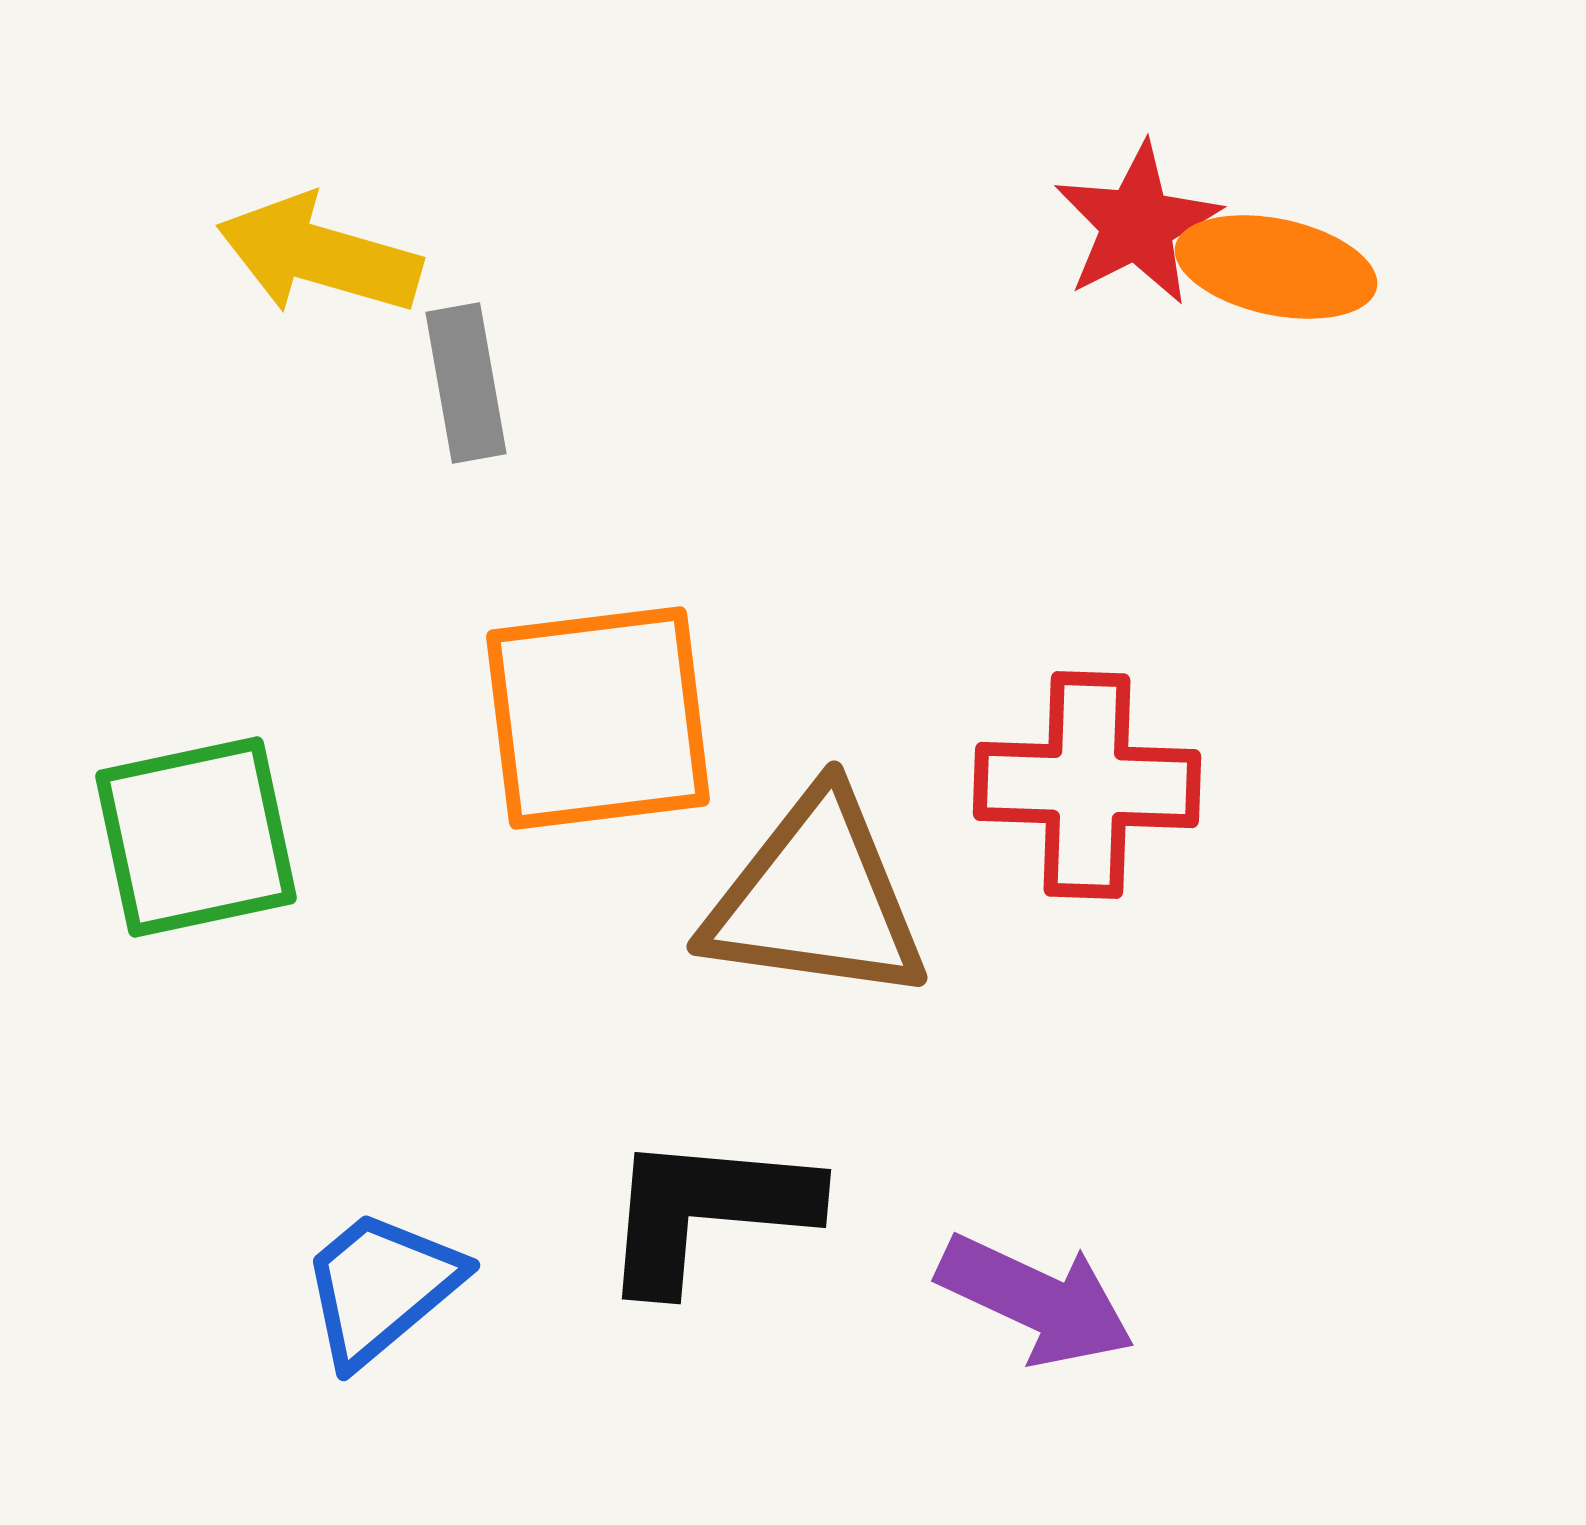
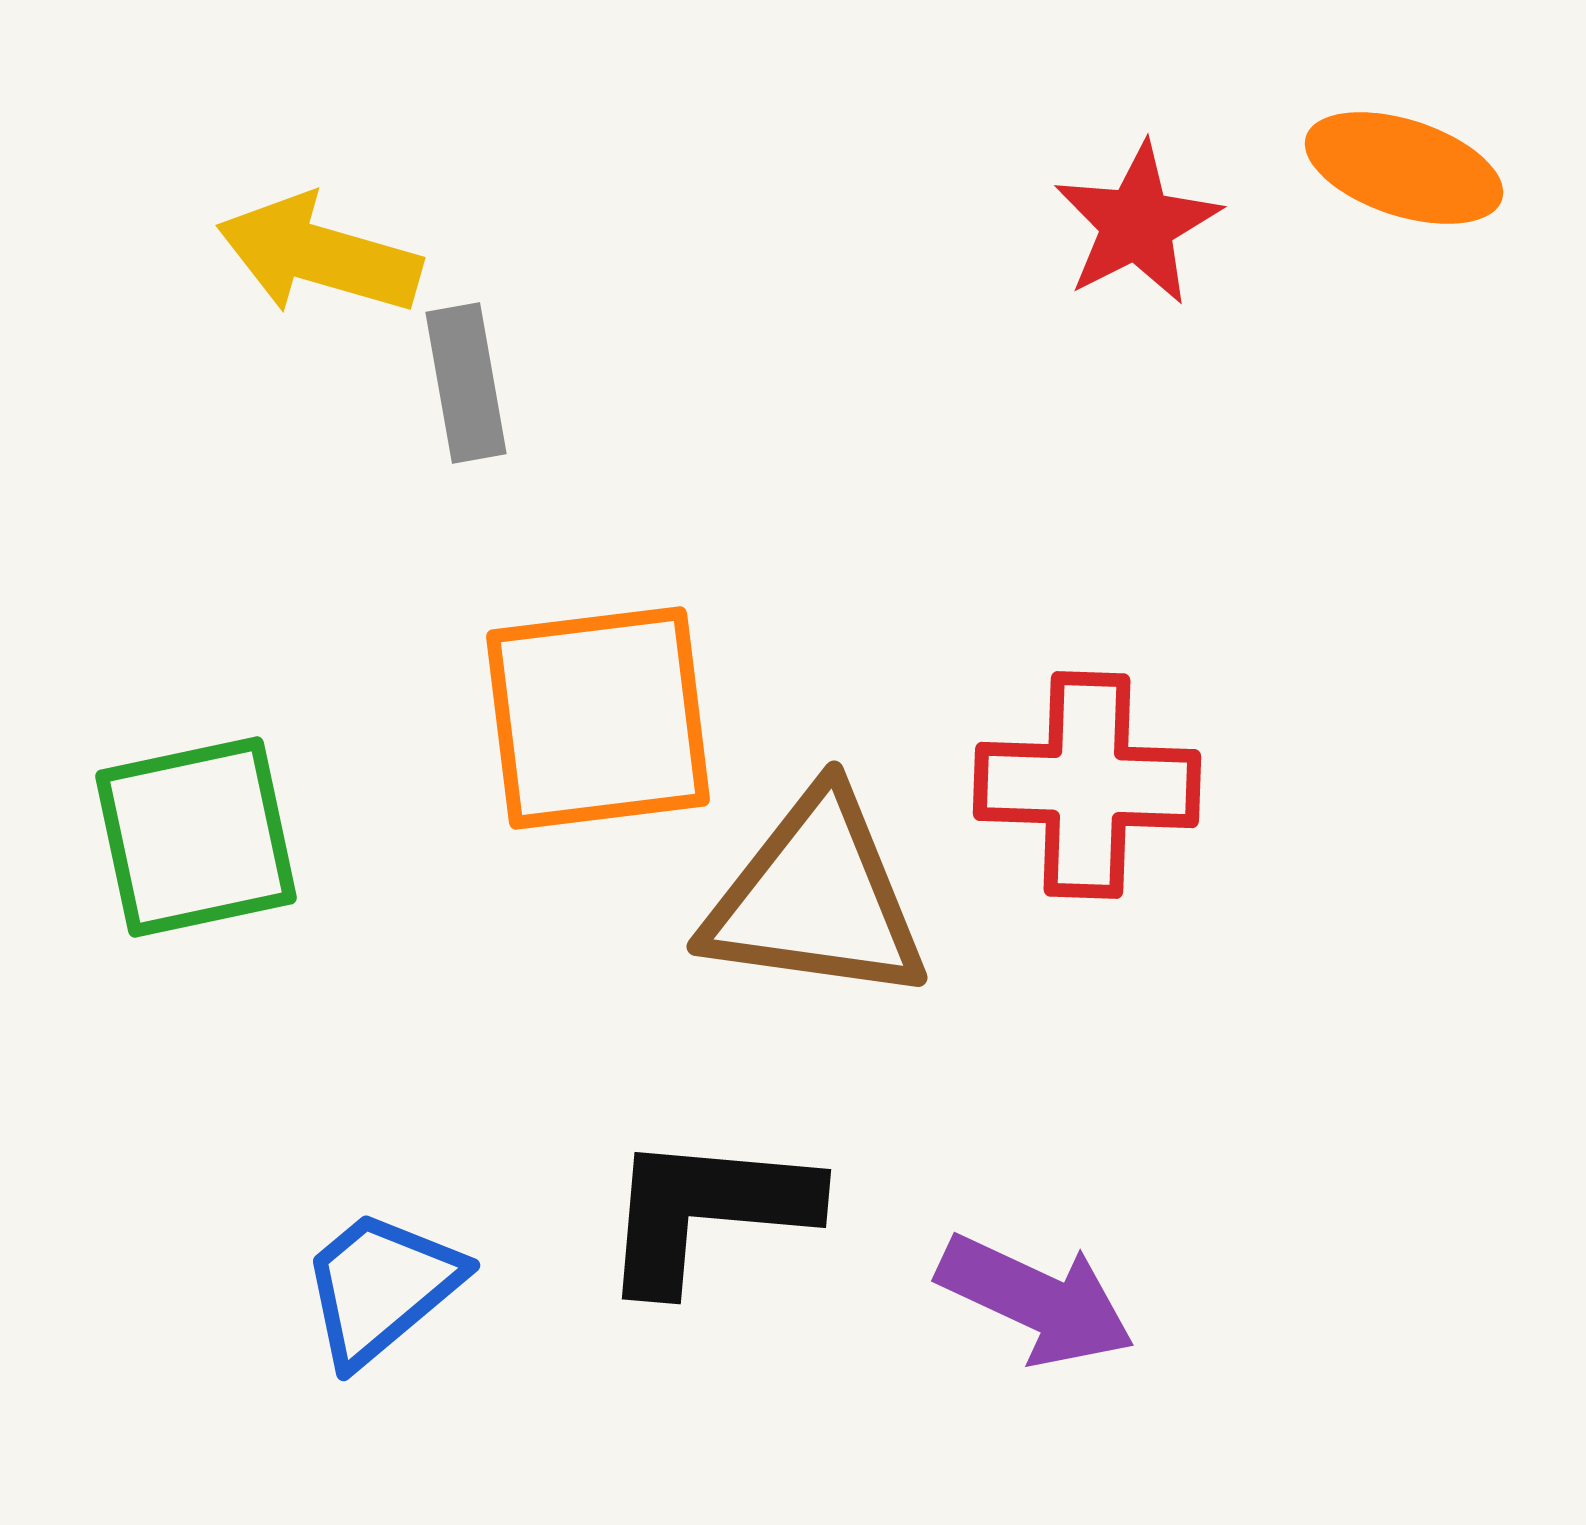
orange ellipse: moved 128 px right, 99 px up; rotated 6 degrees clockwise
